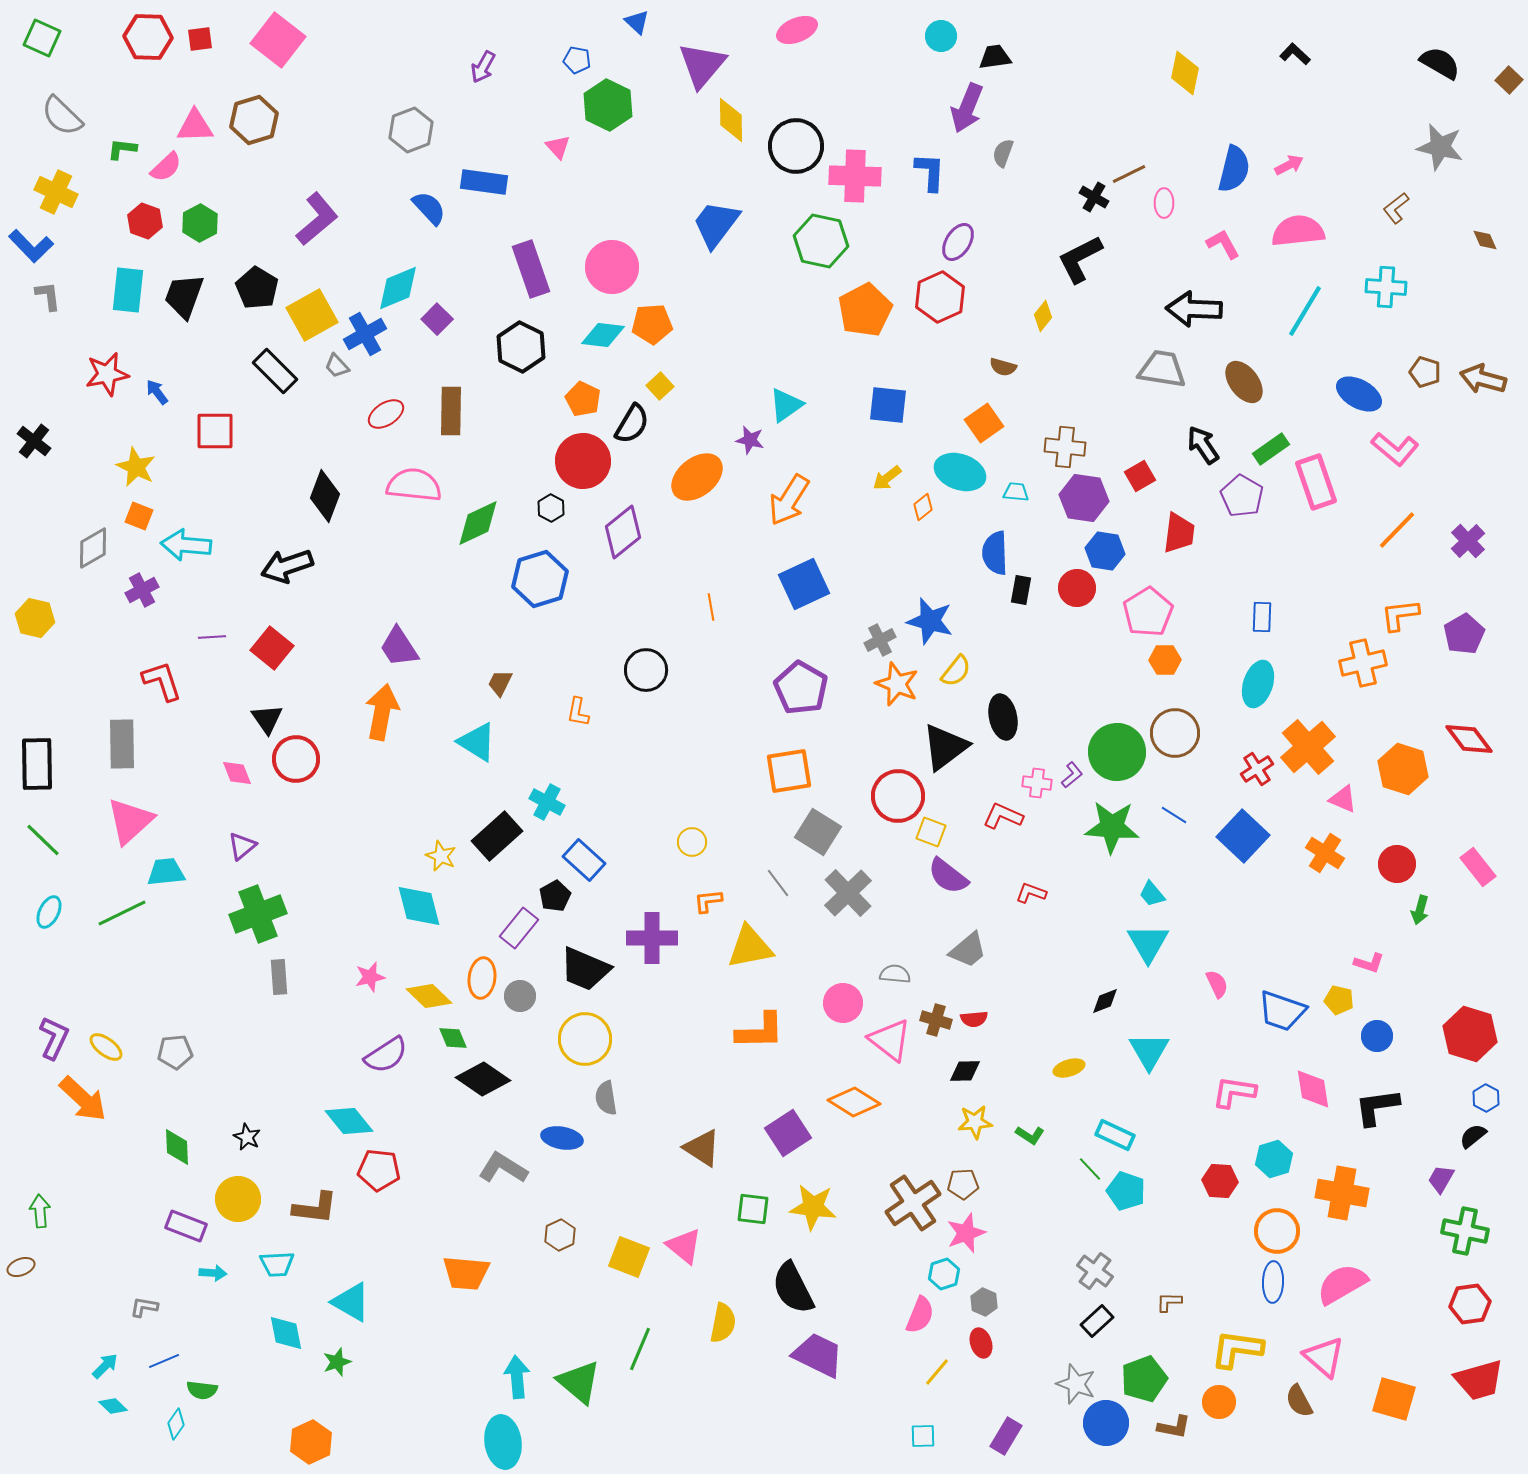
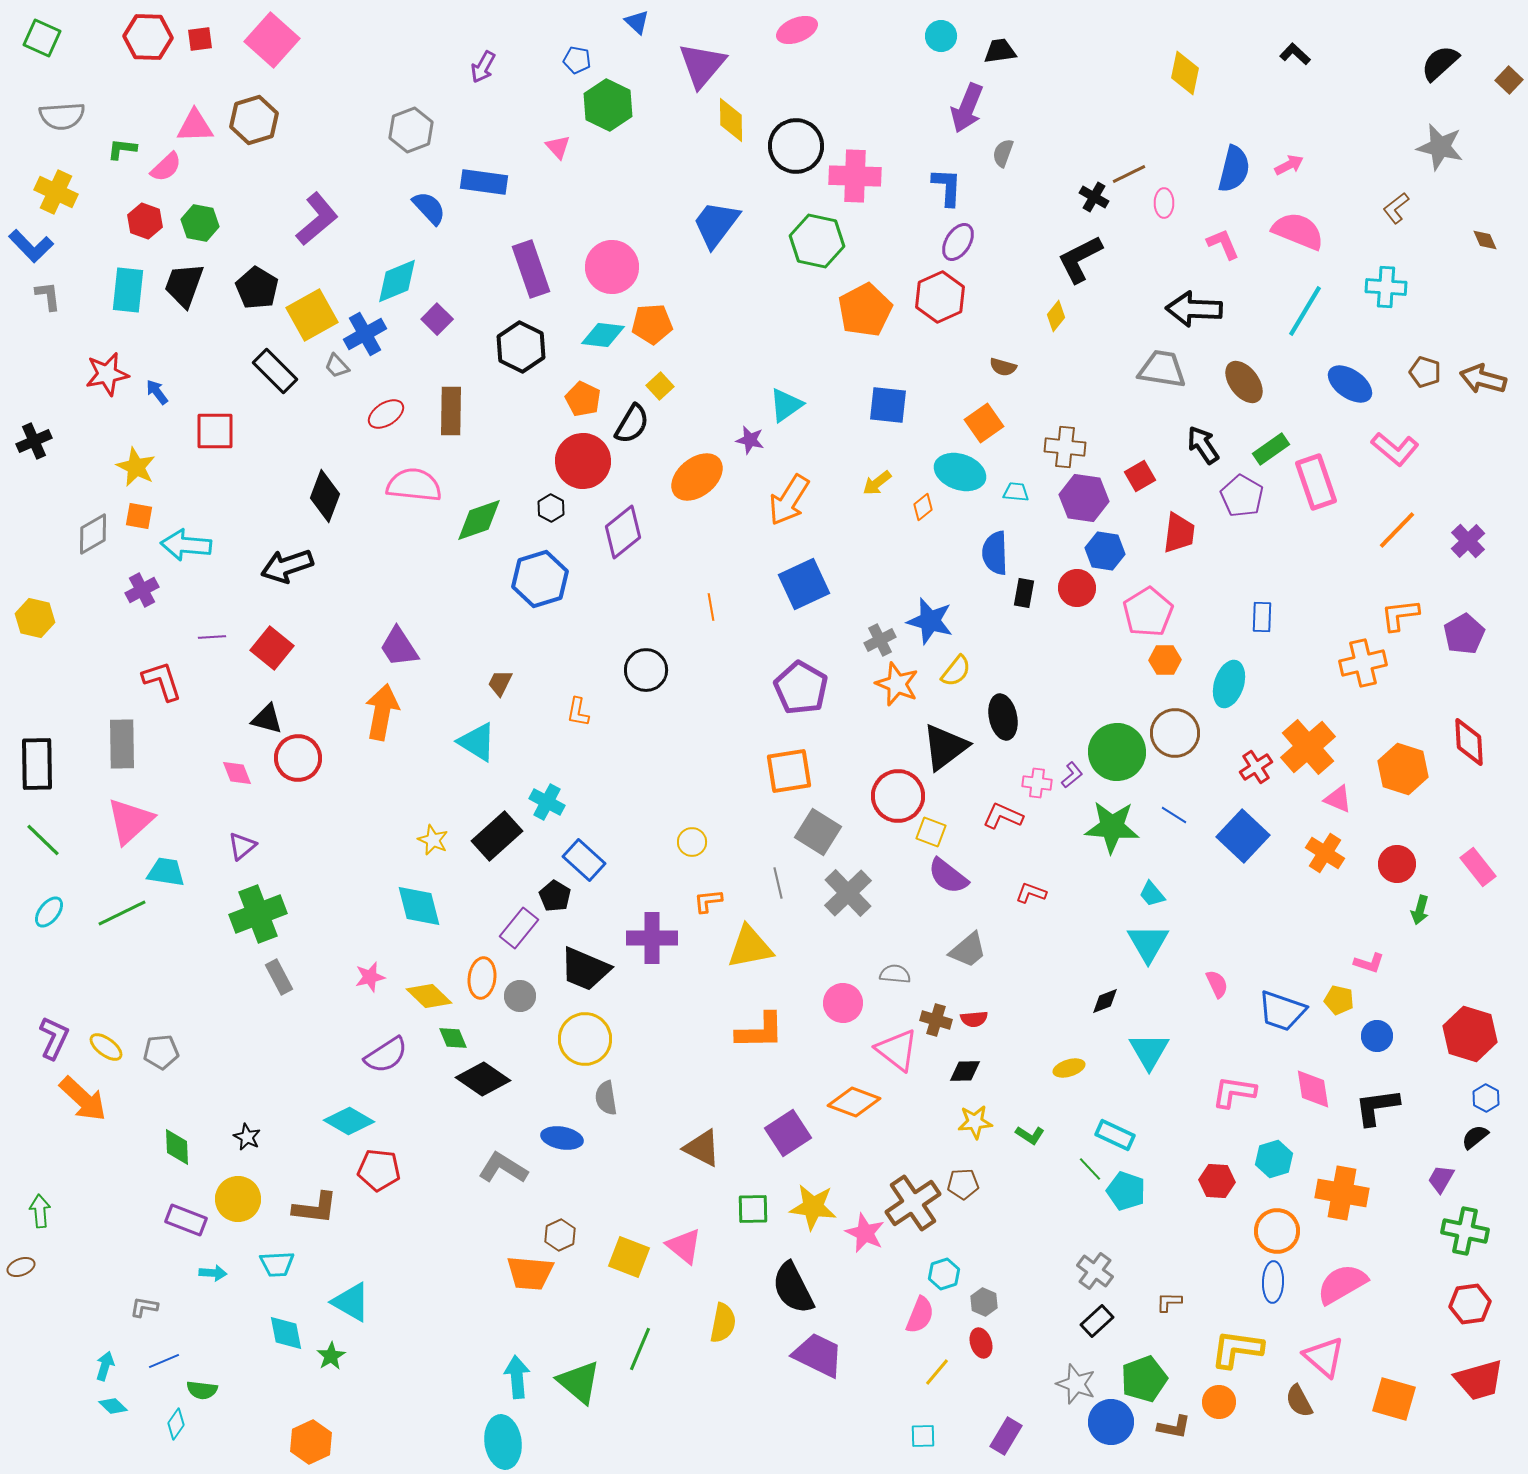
pink square at (278, 40): moved 6 px left; rotated 4 degrees clockwise
black trapezoid at (995, 57): moved 5 px right, 6 px up
black semicircle at (1440, 63): rotated 72 degrees counterclockwise
gray semicircle at (62, 116): rotated 48 degrees counterclockwise
blue L-shape at (930, 172): moved 17 px right, 15 px down
green hexagon at (200, 223): rotated 21 degrees counterclockwise
pink semicircle at (1298, 231): rotated 28 degrees clockwise
green hexagon at (821, 241): moved 4 px left
pink L-shape at (1223, 244): rotated 6 degrees clockwise
cyan diamond at (398, 288): moved 1 px left, 7 px up
black trapezoid at (184, 296): moved 11 px up
yellow diamond at (1043, 316): moved 13 px right
blue ellipse at (1359, 394): moved 9 px left, 10 px up; rotated 6 degrees clockwise
black cross at (34, 441): rotated 28 degrees clockwise
yellow arrow at (887, 478): moved 10 px left, 5 px down
orange square at (139, 516): rotated 12 degrees counterclockwise
green diamond at (478, 523): moved 1 px right, 3 px up; rotated 6 degrees clockwise
gray diamond at (93, 548): moved 14 px up
black rectangle at (1021, 590): moved 3 px right, 3 px down
cyan ellipse at (1258, 684): moved 29 px left
black triangle at (267, 719): rotated 40 degrees counterclockwise
red diamond at (1469, 739): moved 3 px down; rotated 33 degrees clockwise
red circle at (296, 759): moved 2 px right, 1 px up
red cross at (1257, 769): moved 1 px left, 2 px up
pink triangle at (1343, 799): moved 5 px left
yellow star at (441, 856): moved 8 px left, 16 px up
cyan trapezoid at (166, 872): rotated 15 degrees clockwise
gray line at (778, 883): rotated 24 degrees clockwise
black pentagon at (555, 896): rotated 12 degrees counterclockwise
cyan ellipse at (49, 912): rotated 12 degrees clockwise
gray rectangle at (279, 977): rotated 24 degrees counterclockwise
pink triangle at (890, 1040): moved 7 px right, 10 px down
gray pentagon at (175, 1052): moved 14 px left
orange diamond at (854, 1102): rotated 12 degrees counterclockwise
cyan diamond at (349, 1121): rotated 21 degrees counterclockwise
black semicircle at (1473, 1136): moved 2 px right, 1 px down
brown triangle at (702, 1148): rotated 6 degrees counterclockwise
red hexagon at (1220, 1181): moved 3 px left
green square at (753, 1209): rotated 8 degrees counterclockwise
purple rectangle at (186, 1226): moved 6 px up
pink star at (966, 1233): moved 101 px left; rotated 27 degrees counterclockwise
orange trapezoid at (466, 1273): moved 64 px right
green star at (337, 1362): moved 6 px left, 6 px up; rotated 12 degrees counterclockwise
cyan arrow at (105, 1366): rotated 28 degrees counterclockwise
blue circle at (1106, 1423): moved 5 px right, 1 px up
